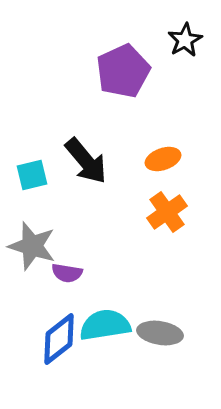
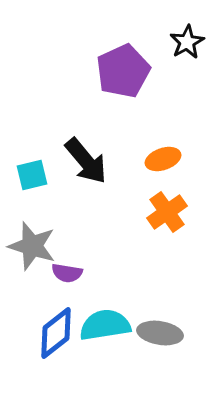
black star: moved 2 px right, 2 px down
blue diamond: moved 3 px left, 6 px up
